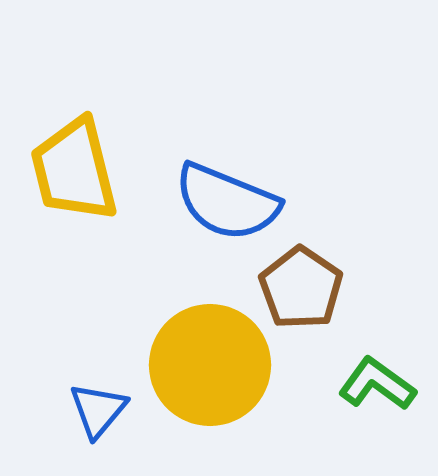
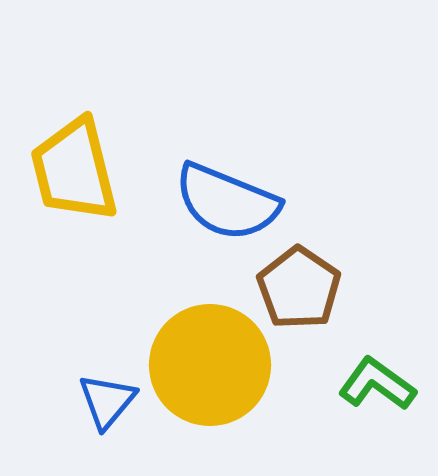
brown pentagon: moved 2 px left
blue triangle: moved 9 px right, 9 px up
